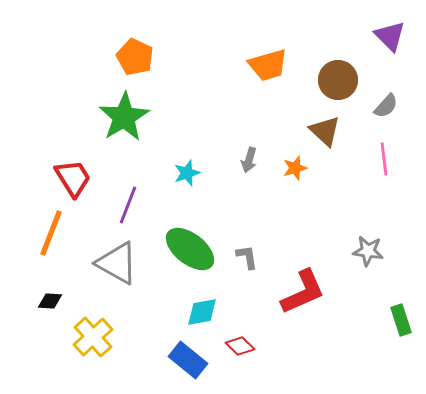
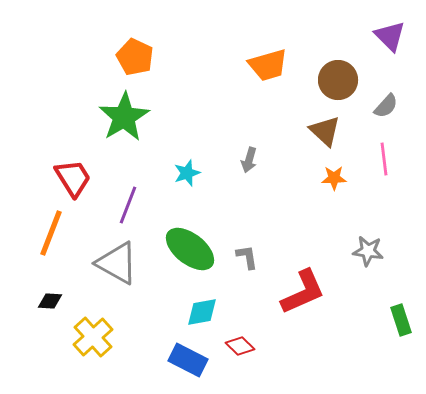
orange star: moved 39 px right, 10 px down; rotated 15 degrees clockwise
blue rectangle: rotated 12 degrees counterclockwise
